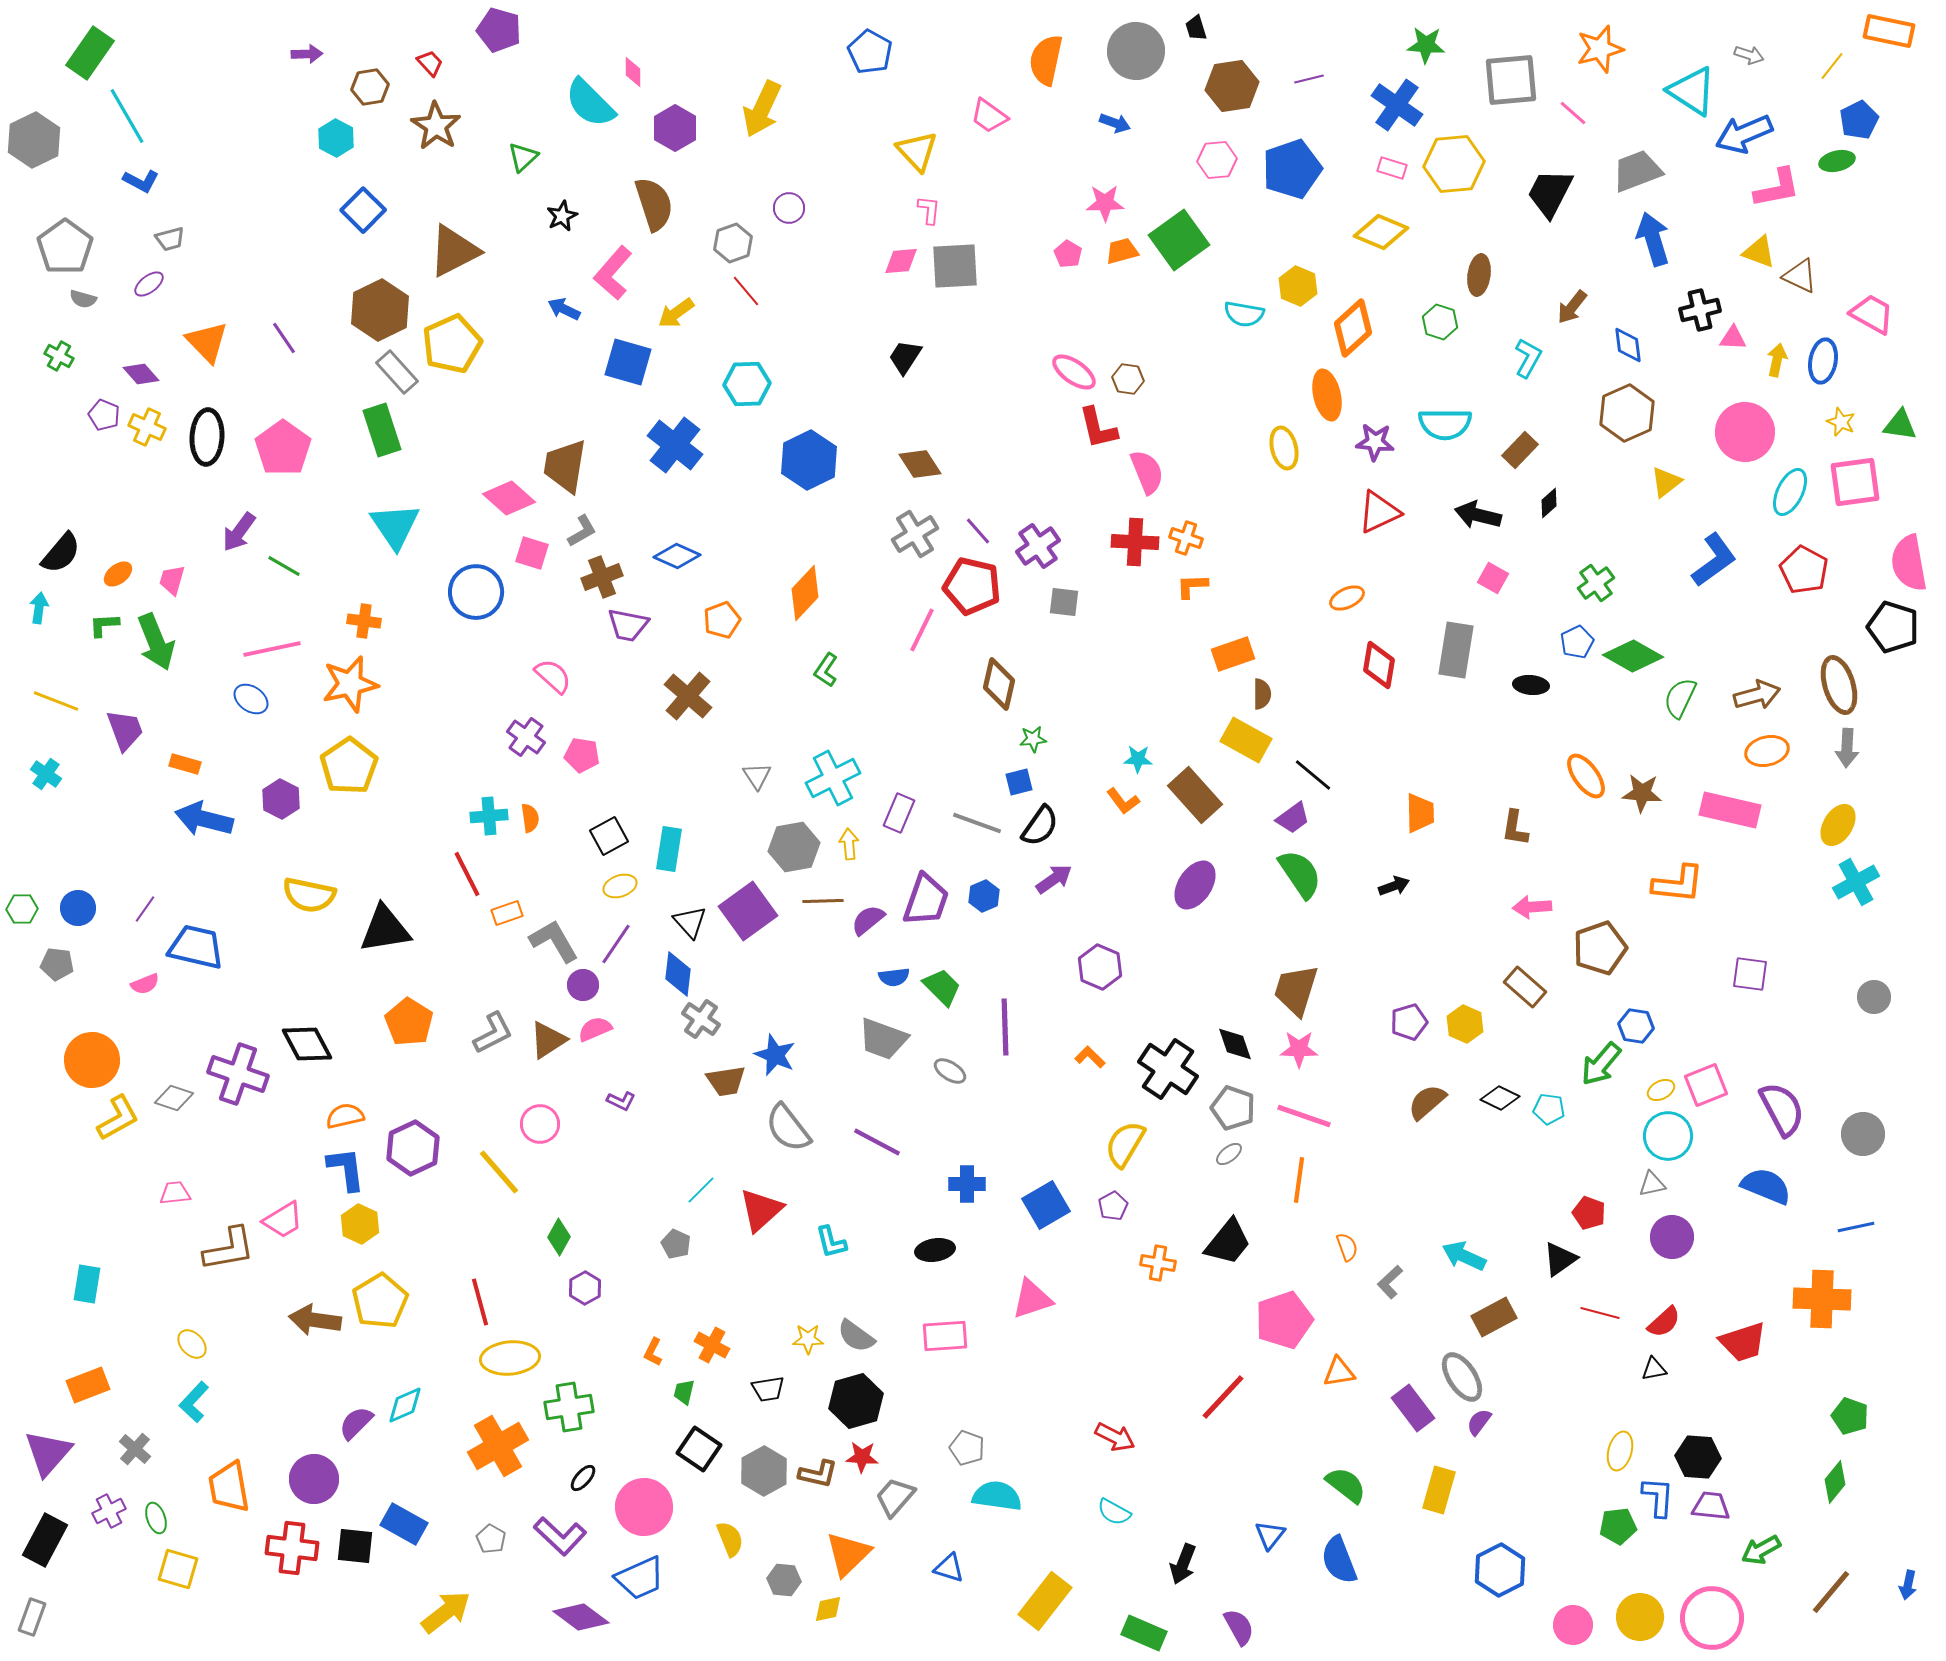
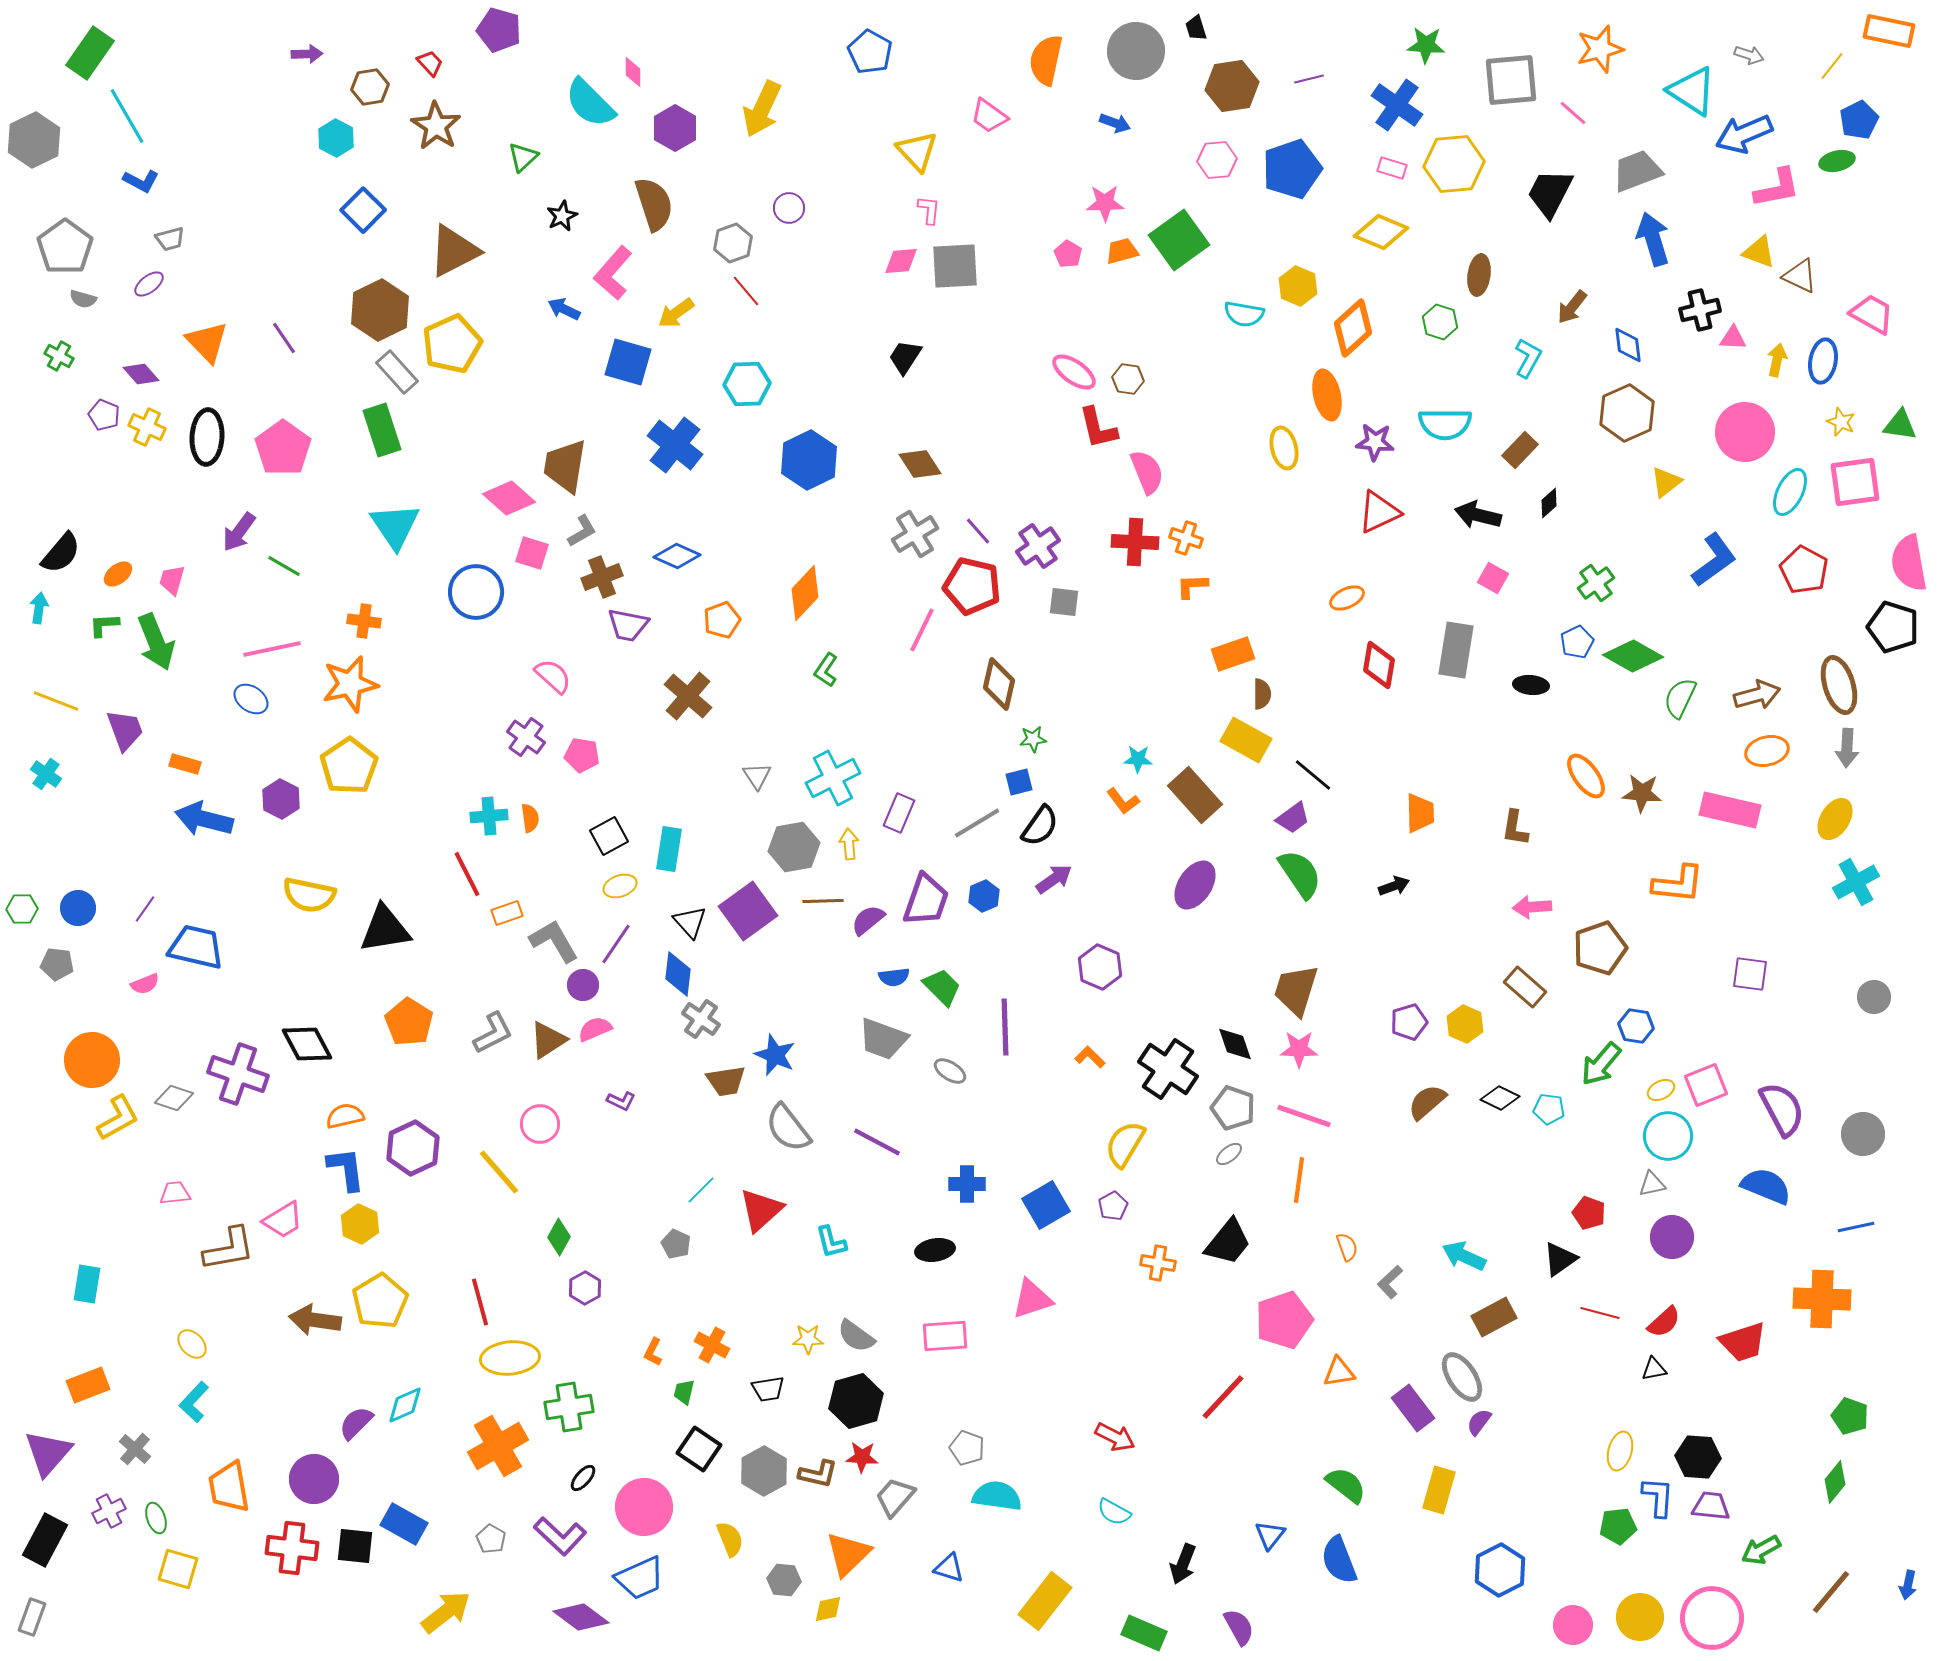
gray line at (977, 823): rotated 51 degrees counterclockwise
yellow ellipse at (1838, 825): moved 3 px left, 6 px up
